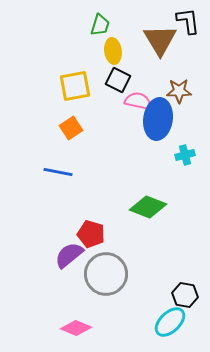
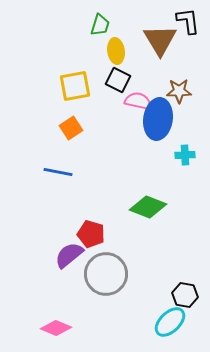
yellow ellipse: moved 3 px right
cyan cross: rotated 12 degrees clockwise
pink diamond: moved 20 px left
